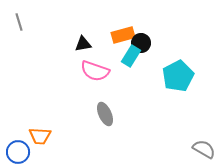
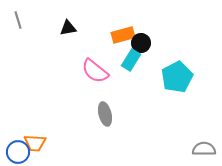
gray line: moved 1 px left, 2 px up
black triangle: moved 15 px left, 16 px up
cyan rectangle: moved 4 px down
pink semicircle: rotated 20 degrees clockwise
cyan pentagon: moved 1 px left, 1 px down
gray ellipse: rotated 10 degrees clockwise
orange trapezoid: moved 5 px left, 7 px down
gray semicircle: rotated 30 degrees counterclockwise
